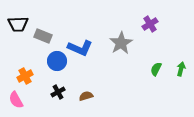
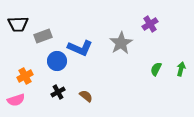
gray rectangle: rotated 42 degrees counterclockwise
brown semicircle: rotated 56 degrees clockwise
pink semicircle: rotated 78 degrees counterclockwise
